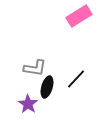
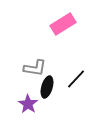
pink rectangle: moved 16 px left, 8 px down
